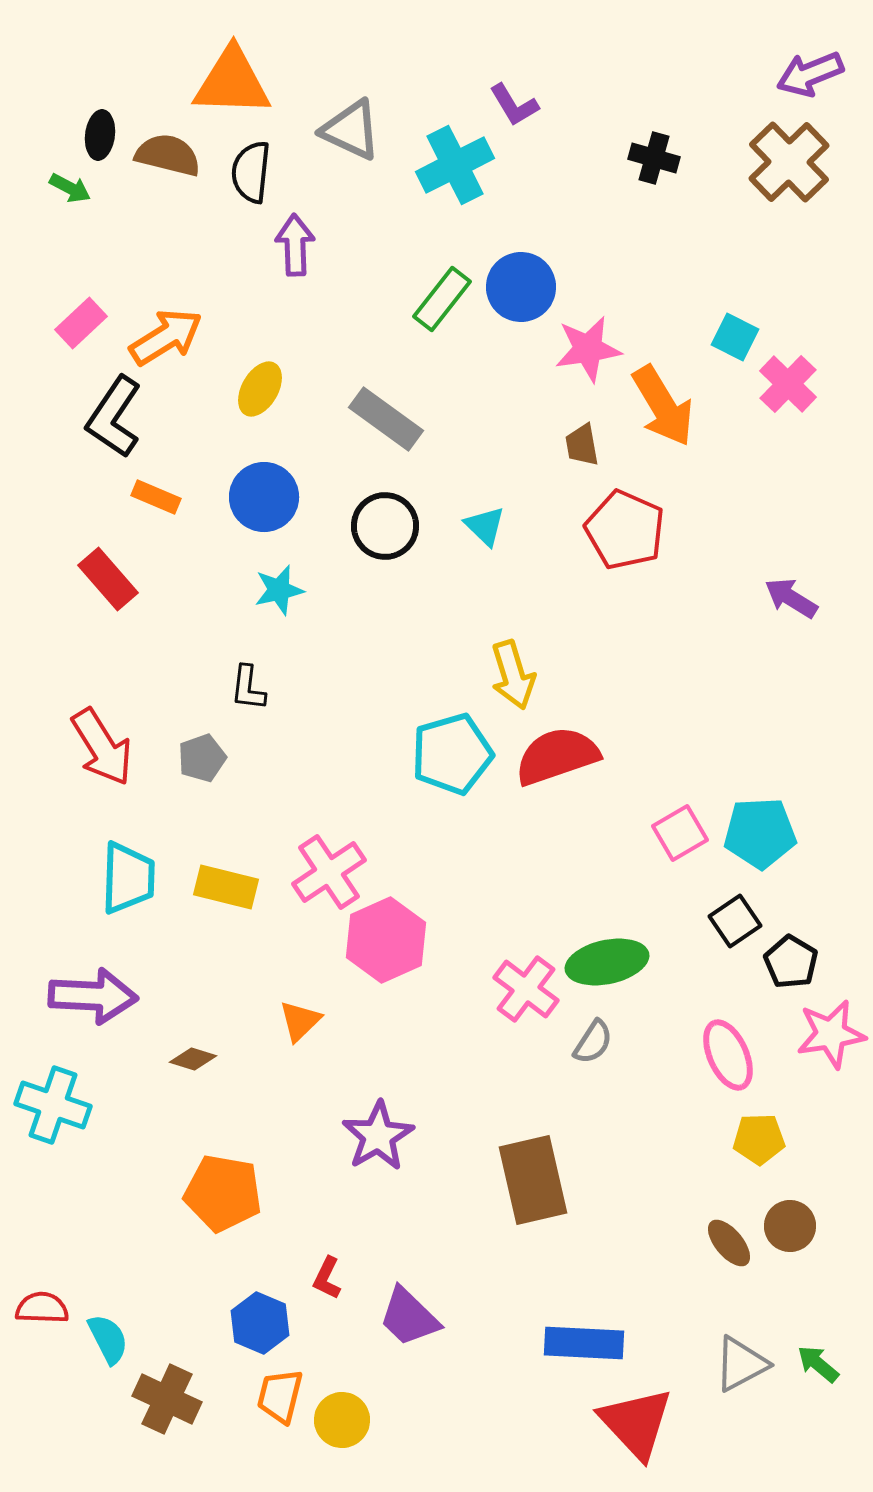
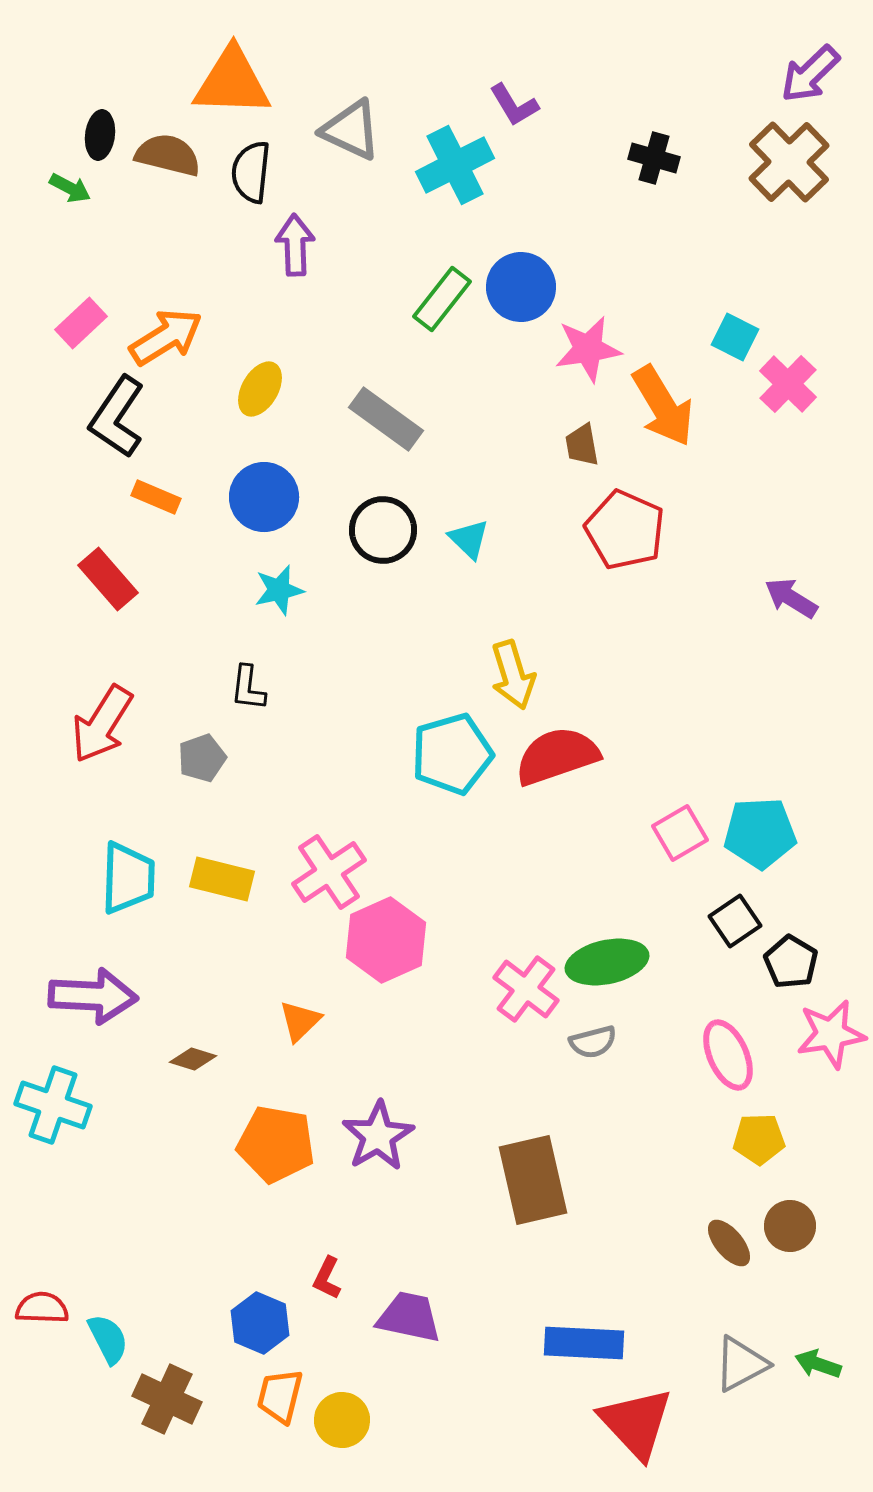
purple arrow at (810, 74): rotated 22 degrees counterclockwise
black L-shape at (114, 417): moved 3 px right
black circle at (385, 526): moved 2 px left, 4 px down
cyan triangle at (485, 526): moved 16 px left, 13 px down
red arrow at (102, 747): moved 23 px up; rotated 64 degrees clockwise
yellow rectangle at (226, 887): moved 4 px left, 8 px up
gray semicircle at (593, 1042): rotated 42 degrees clockwise
orange pentagon at (223, 1193): moved 53 px right, 49 px up
purple trapezoid at (409, 1317): rotated 148 degrees clockwise
green arrow at (818, 1364): rotated 21 degrees counterclockwise
